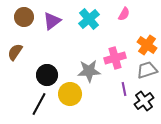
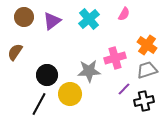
purple line: rotated 56 degrees clockwise
black cross: rotated 24 degrees clockwise
